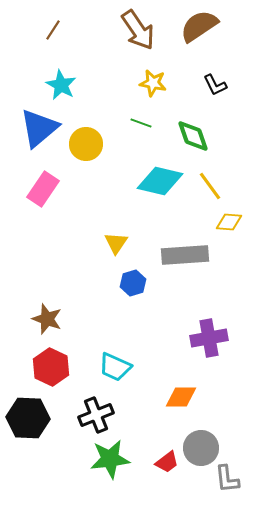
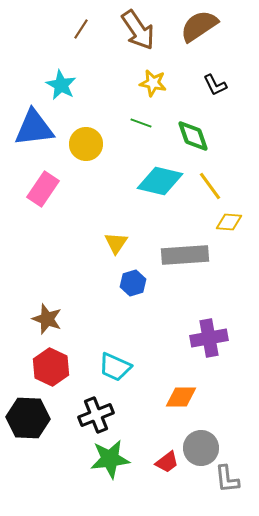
brown line: moved 28 px right, 1 px up
blue triangle: moved 5 px left; rotated 33 degrees clockwise
